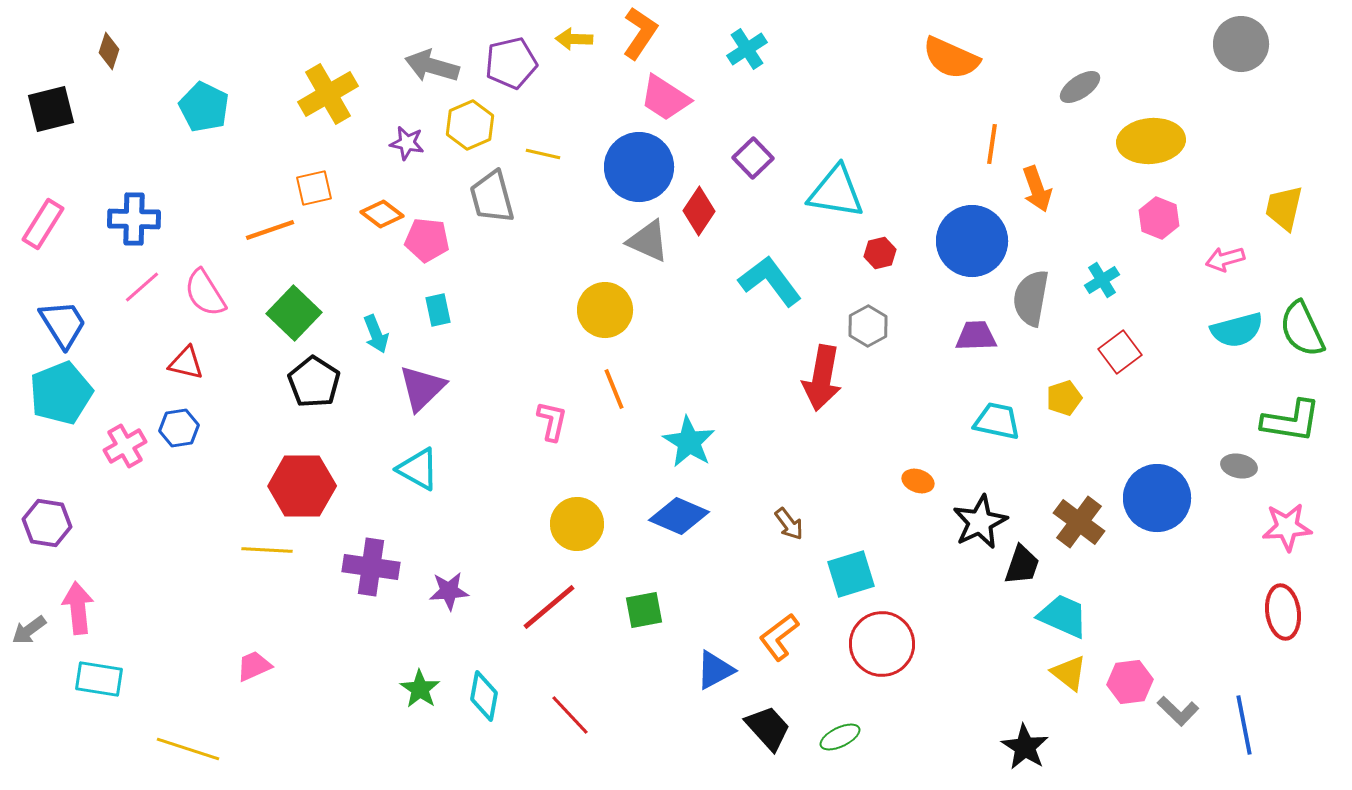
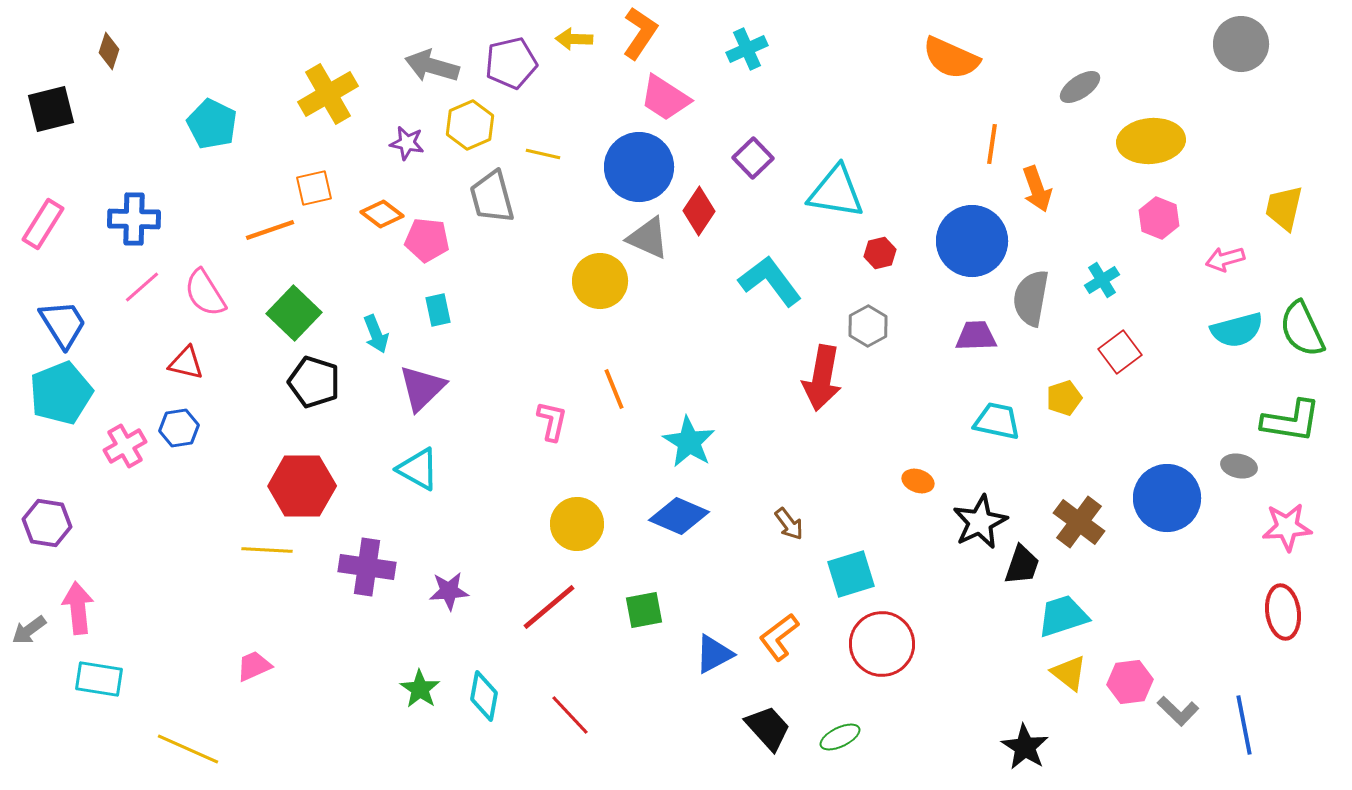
cyan cross at (747, 49): rotated 9 degrees clockwise
cyan pentagon at (204, 107): moved 8 px right, 17 px down
gray triangle at (648, 241): moved 3 px up
yellow circle at (605, 310): moved 5 px left, 29 px up
black pentagon at (314, 382): rotated 15 degrees counterclockwise
blue circle at (1157, 498): moved 10 px right
purple cross at (371, 567): moved 4 px left
cyan trapezoid at (1063, 616): rotated 42 degrees counterclockwise
blue triangle at (715, 670): moved 1 px left, 16 px up
yellow line at (188, 749): rotated 6 degrees clockwise
